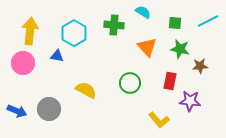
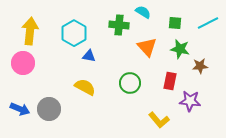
cyan line: moved 2 px down
green cross: moved 5 px right
blue triangle: moved 32 px right
yellow semicircle: moved 1 px left, 3 px up
blue arrow: moved 3 px right, 2 px up
